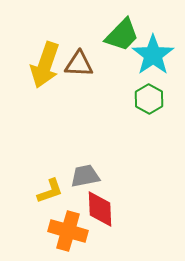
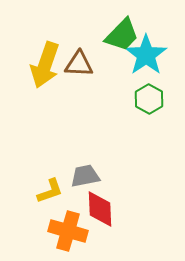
cyan star: moved 7 px left
